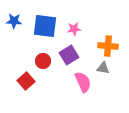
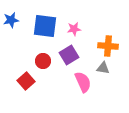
blue star: moved 3 px left, 1 px up; rotated 14 degrees counterclockwise
